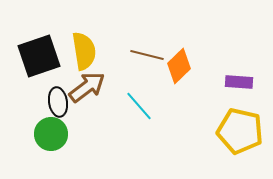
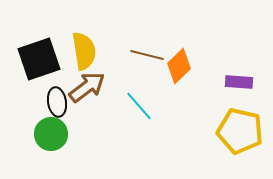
black square: moved 3 px down
black ellipse: moved 1 px left
